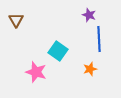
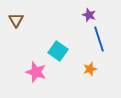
blue line: rotated 15 degrees counterclockwise
